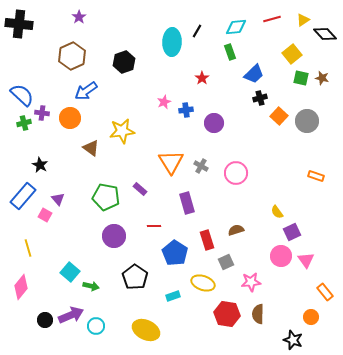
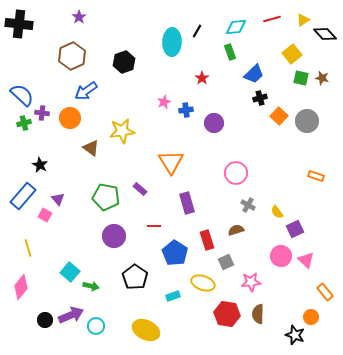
gray cross at (201, 166): moved 47 px right, 39 px down
purple square at (292, 232): moved 3 px right, 3 px up
pink triangle at (306, 260): rotated 12 degrees counterclockwise
black star at (293, 340): moved 2 px right, 5 px up
